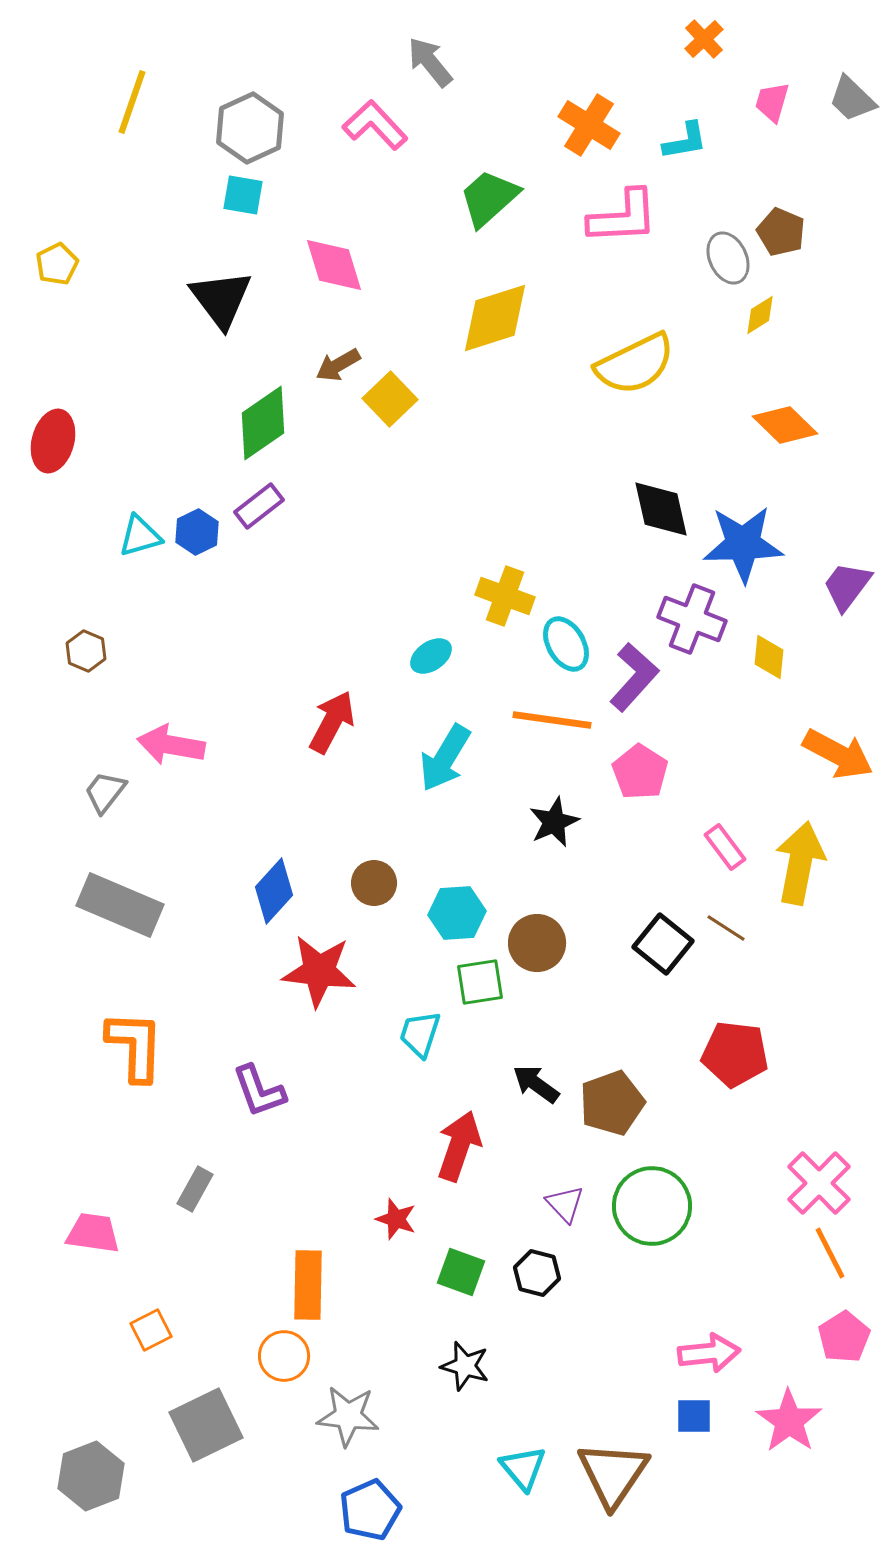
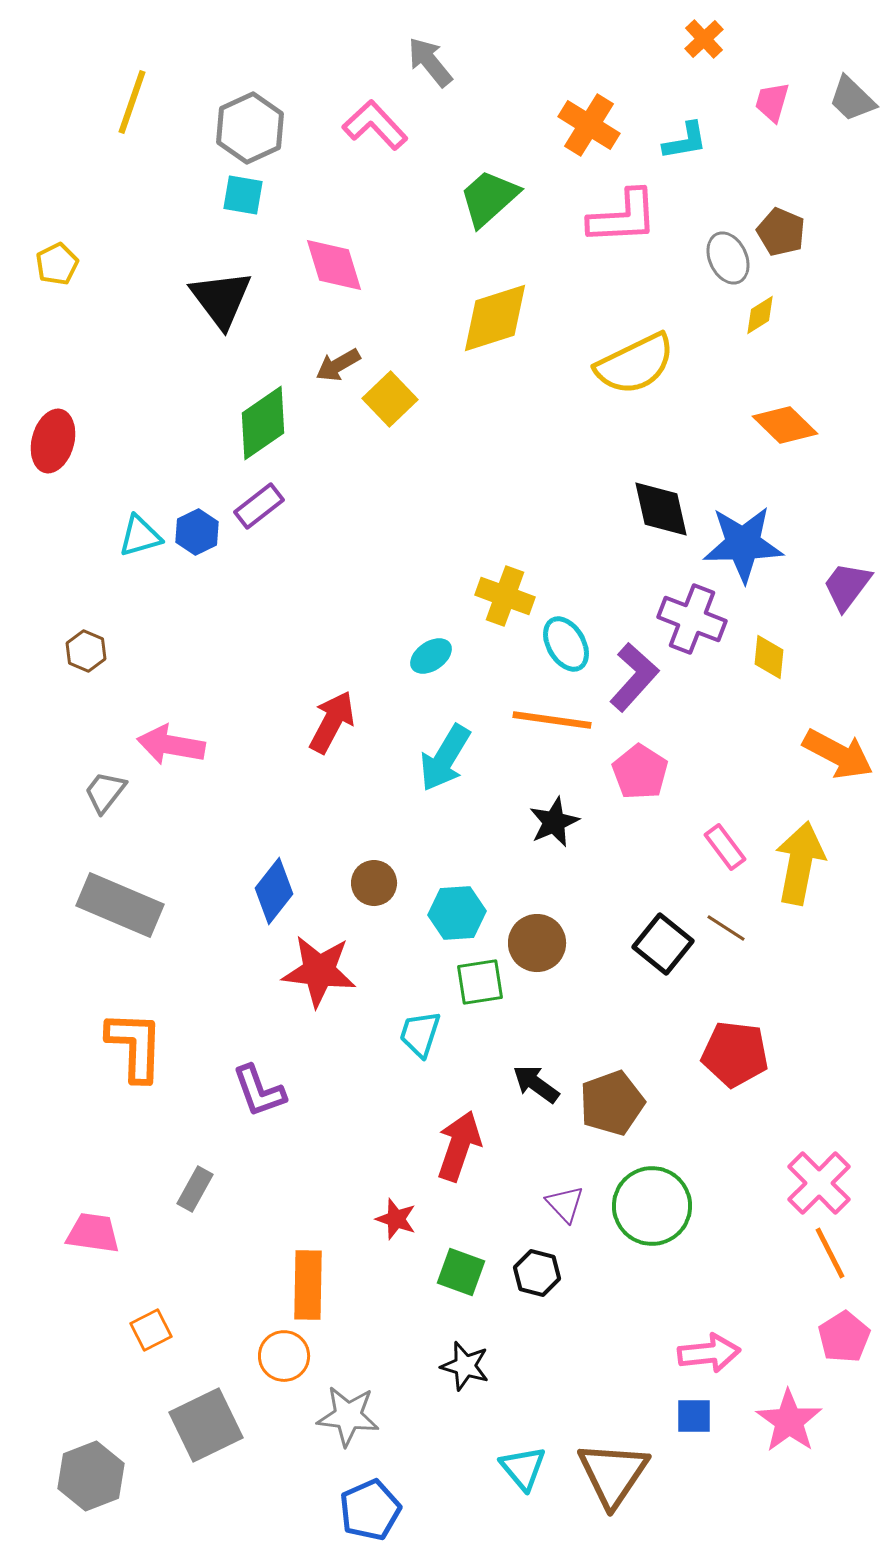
blue diamond at (274, 891): rotated 4 degrees counterclockwise
